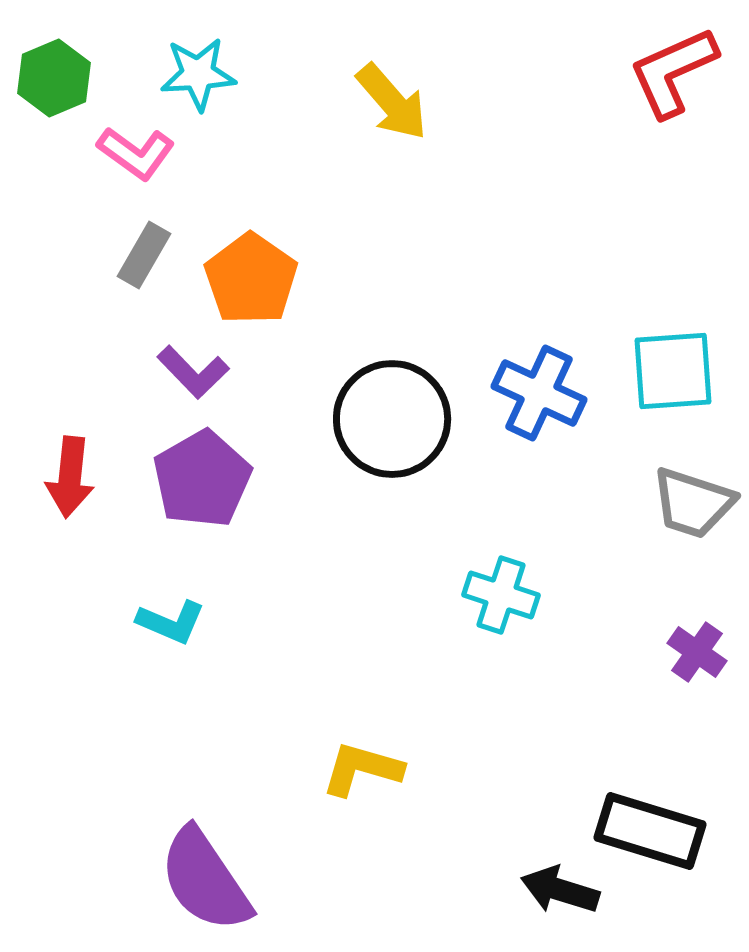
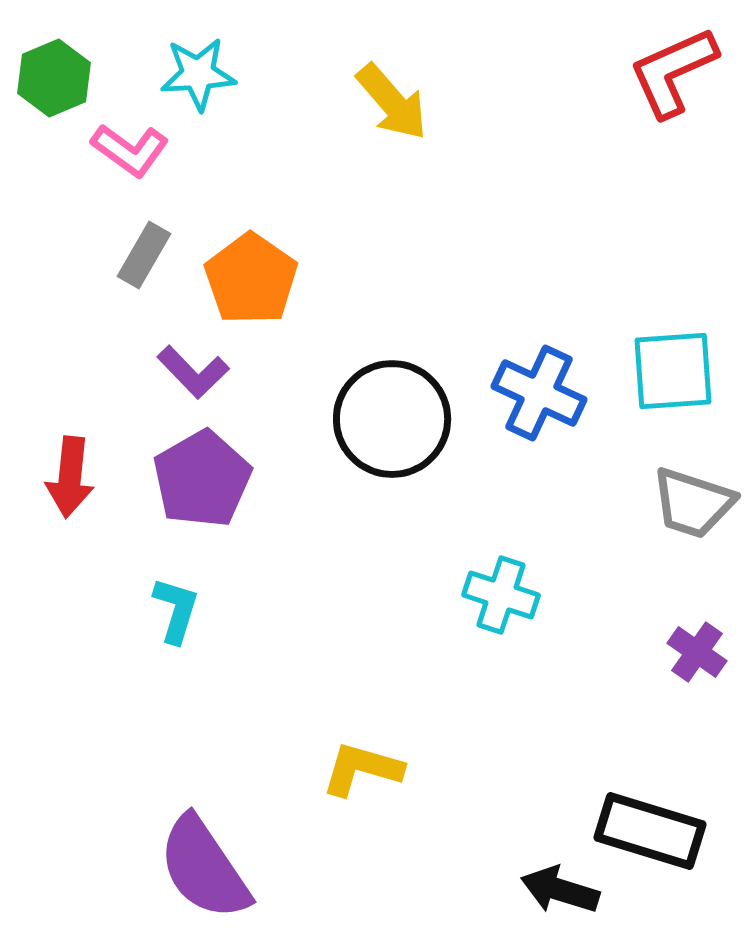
pink L-shape: moved 6 px left, 3 px up
cyan L-shape: moved 5 px right, 12 px up; rotated 96 degrees counterclockwise
purple semicircle: moved 1 px left, 12 px up
